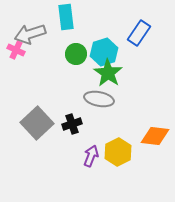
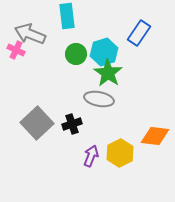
cyan rectangle: moved 1 px right, 1 px up
gray arrow: rotated 40 degrees clockwise
yellow hexagon: moved 2 px right, 1 px down
